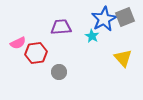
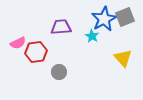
red hexagon: moved 1 px up
